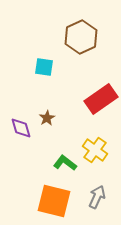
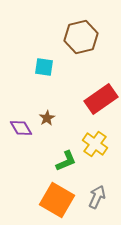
brown hexagon: rotated 12 degrees clockwise
purple diamond: rotated 15 degrees counterclockwise
yellow cross: moved 6 px up
green L-shape: moved 1 px right, 2 px up; rotated 120 degrees clockwise
orange square: moved 3 px right, 1 px up; rotated 16 degrees clockwise
